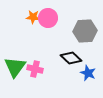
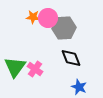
gray hexagon: moved 21 px left, 3 px up
black diamond: rotated 25 degrees clockwise
pink cross: rotated 21 degrees clockwise
blue star: moved 9 px left, 14 px down
